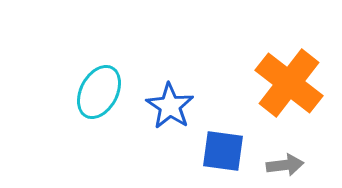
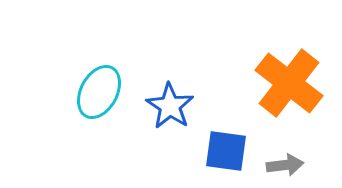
blue square: moved 3 px right
